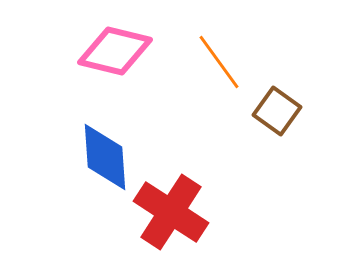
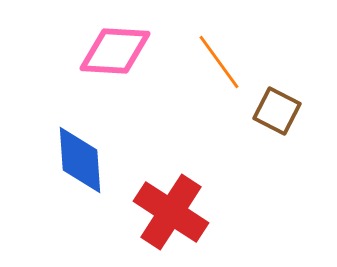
pink diamond: rotated 10 degrees counterclockwise
brown square: rotated 9 degrees counterclockwise
blue diamond: moved 25 px left, 3 px down
